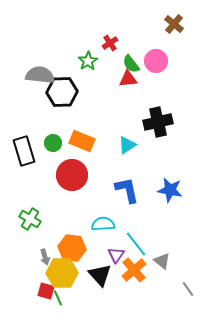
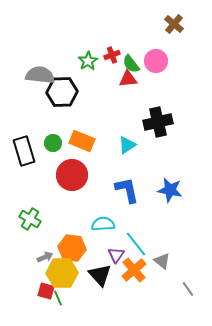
red cross: moved 2 px right, 12 px down; rotated 14 degrees clockwise
gray arrow: rotated 98 degrees counterclockwise
